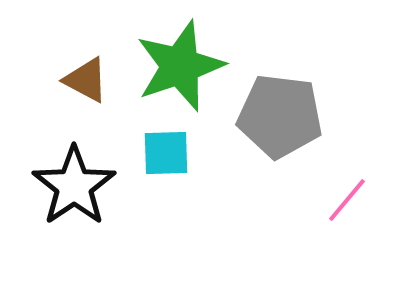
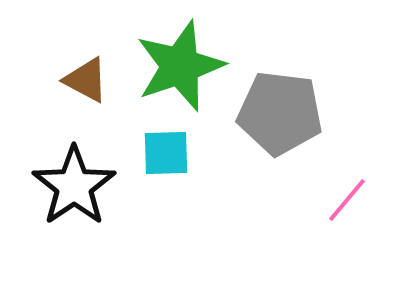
gray pentagon: moved 3 px up
